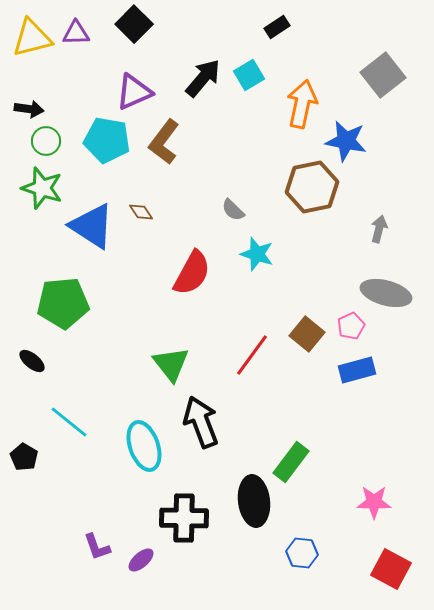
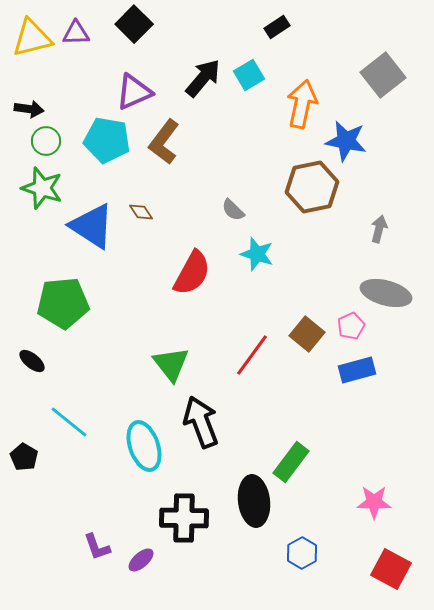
blue hexagon at (302, 553): rotated 24 degrees clockwise
